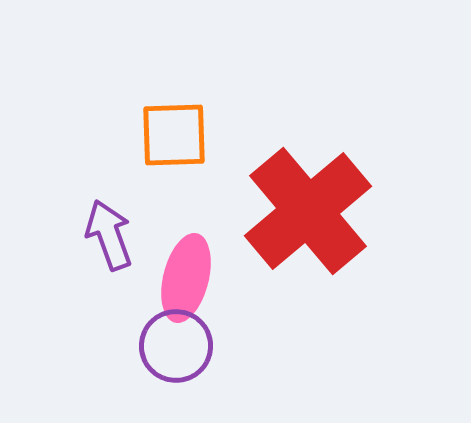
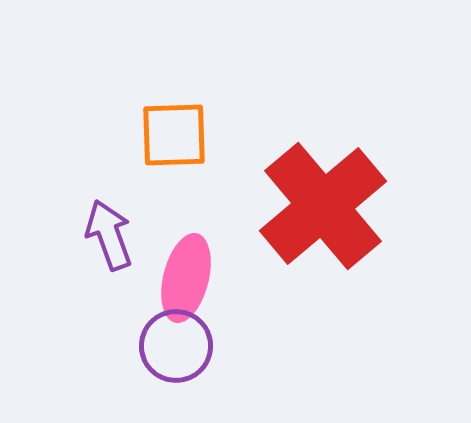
red cross: moved 15 px right, 5 px up
